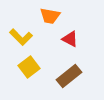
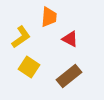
orange trapezoid: moved 1 px left, 1 px down; rotated 95 degrees counterclockwise
yellow L-shape: rotated 80 degrees counterclockwise
yellow square: rotated 20 degrees counterclockwise
